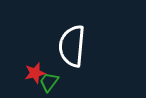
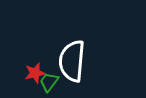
white semicircle: moved 15 px down
